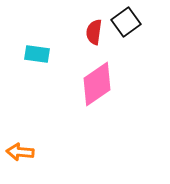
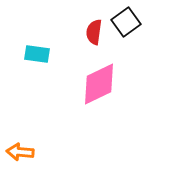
pink diamond: moved 2 px right; rotated 9 degrees clockwise
